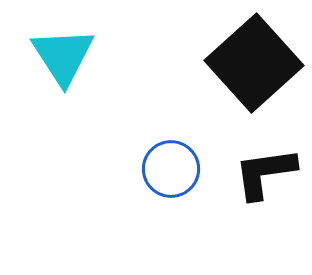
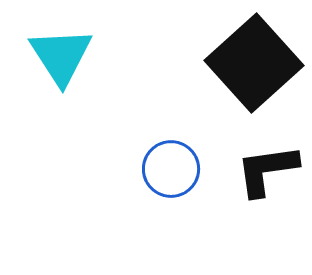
cyan triangle: moved 2 px left
black L-shape: moved 2 px right, 3 px up
